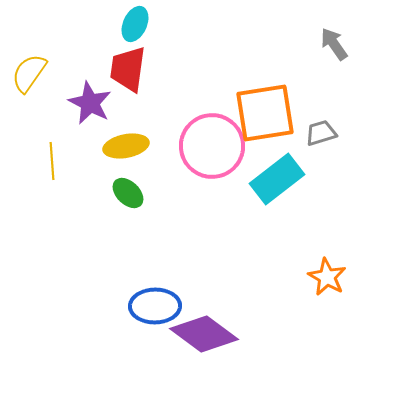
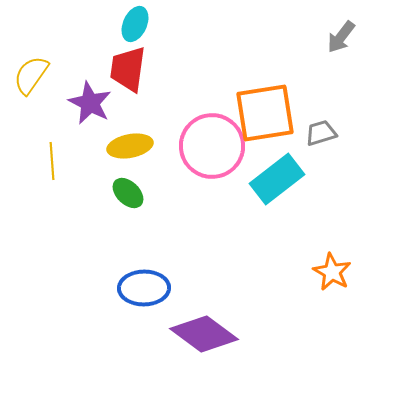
gray arrow: moved 7 px right, 7 px up; rotated 108 degrees counterclockwise
yellow semicircle: moved 2 px right, 2 px down
yellow ellipse: moved 4 px right
orange star: moved 5 px right, 5 px up
blue ellipse: moved 11 px left, 18 px up
